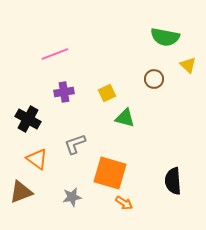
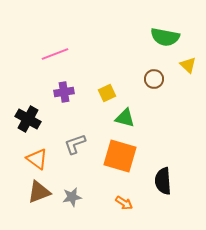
orange square: moved 10 px right, 17 px up
black semicircle: moved 10 px left
brown triangle: moved 18 px right
